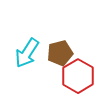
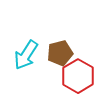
cyan arrow: moved 1 px left, 2 px down
